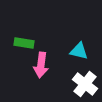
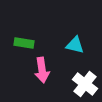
cyan triangle: moved 4 px left, 6 px up
pink arrow: moved 1 px right, 5 px down; rotated 15 degrees counterclockwise
